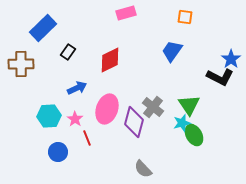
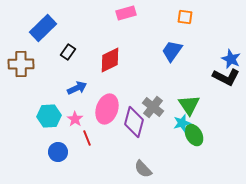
blue star: rotated 12 degrees counterclockwise
black L-shape: moved 6 px right
